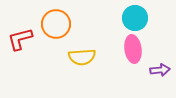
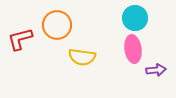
orange circle: moved 1 px right, 1 px down
yellow semicircle: rotated 12 degrees clockwise
purple arrow: moved 4 px left
